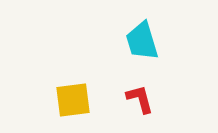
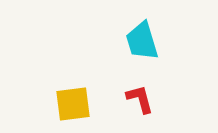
yellow square: moved 4 px down
